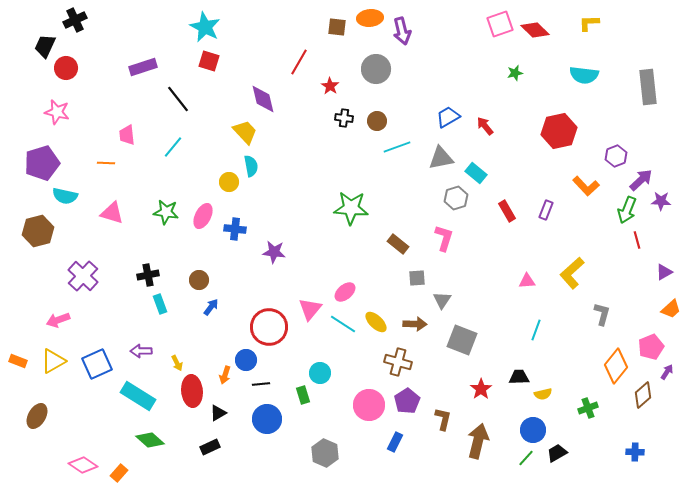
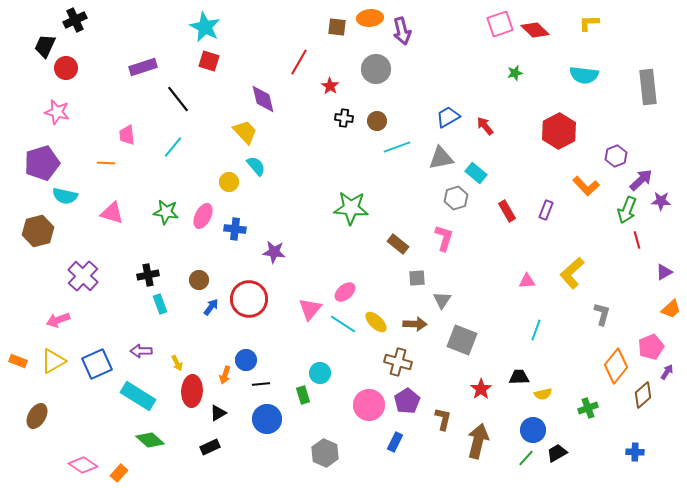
red hexagon at (559, 131): rotated 16 degrees counterclockwise
cyan semicircle at (251, 166): moved 5 px right; rotated 30 degrees counterclockwise
red circle at (269, 327): moved 20 px left, 28 px up
red ellipse at (192, 391): rotated 8 degrees clockwise
